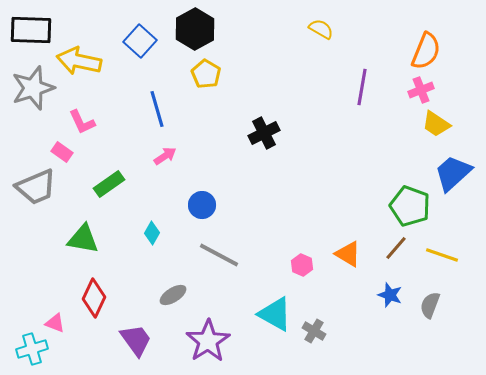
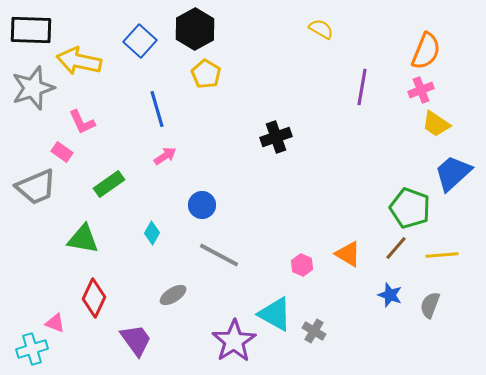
black cross: moved 12 px right, 4 px down; rotated 8 degrees clockwise
green pentagon: moved 2 px down
yellow line: rotated 24 degrees counterclockwise
purple star: moved 26 px right
